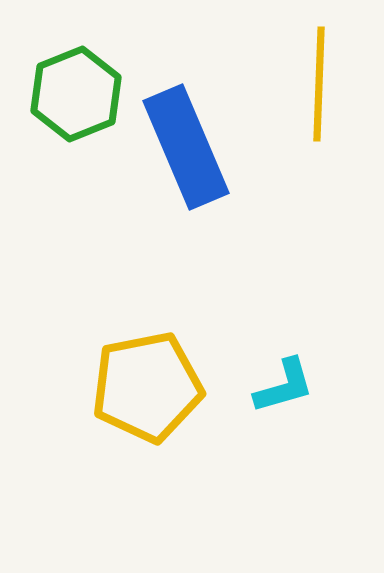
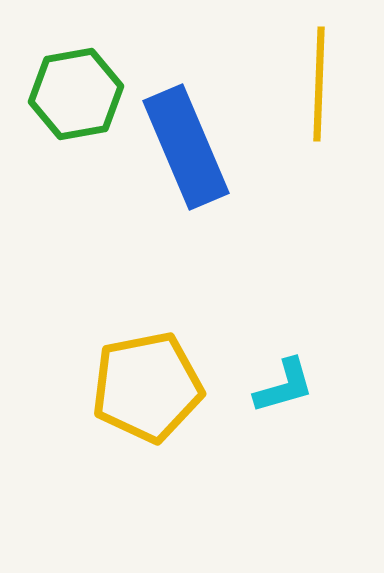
green hexagon: rotated 12 degrees clockwise
